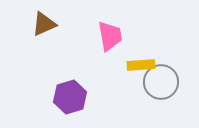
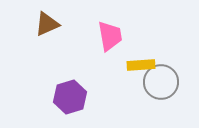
brown triangle: moved 3 px right
